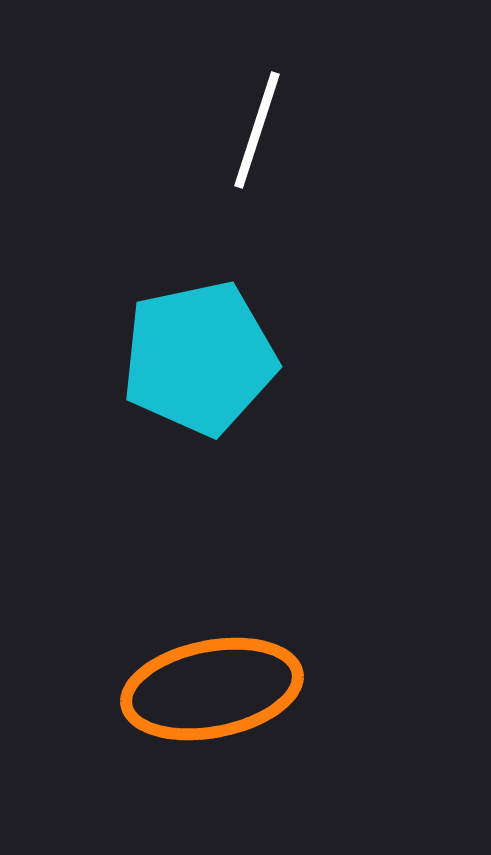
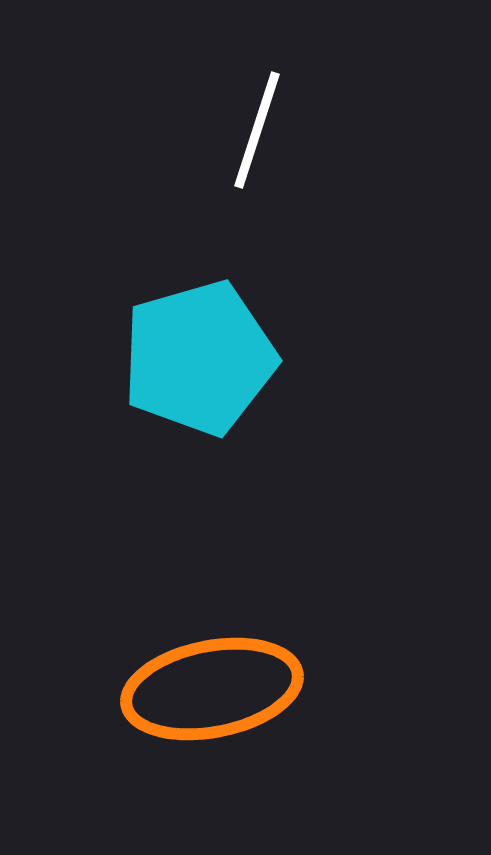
cyan pentagon: rotated 4 degrees counterclockwise
